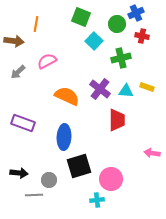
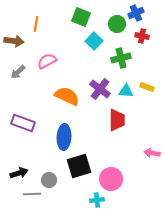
black arrow: rotated 24 degrees counterclockwise
gray line: moved 2 px left, 1 px up
